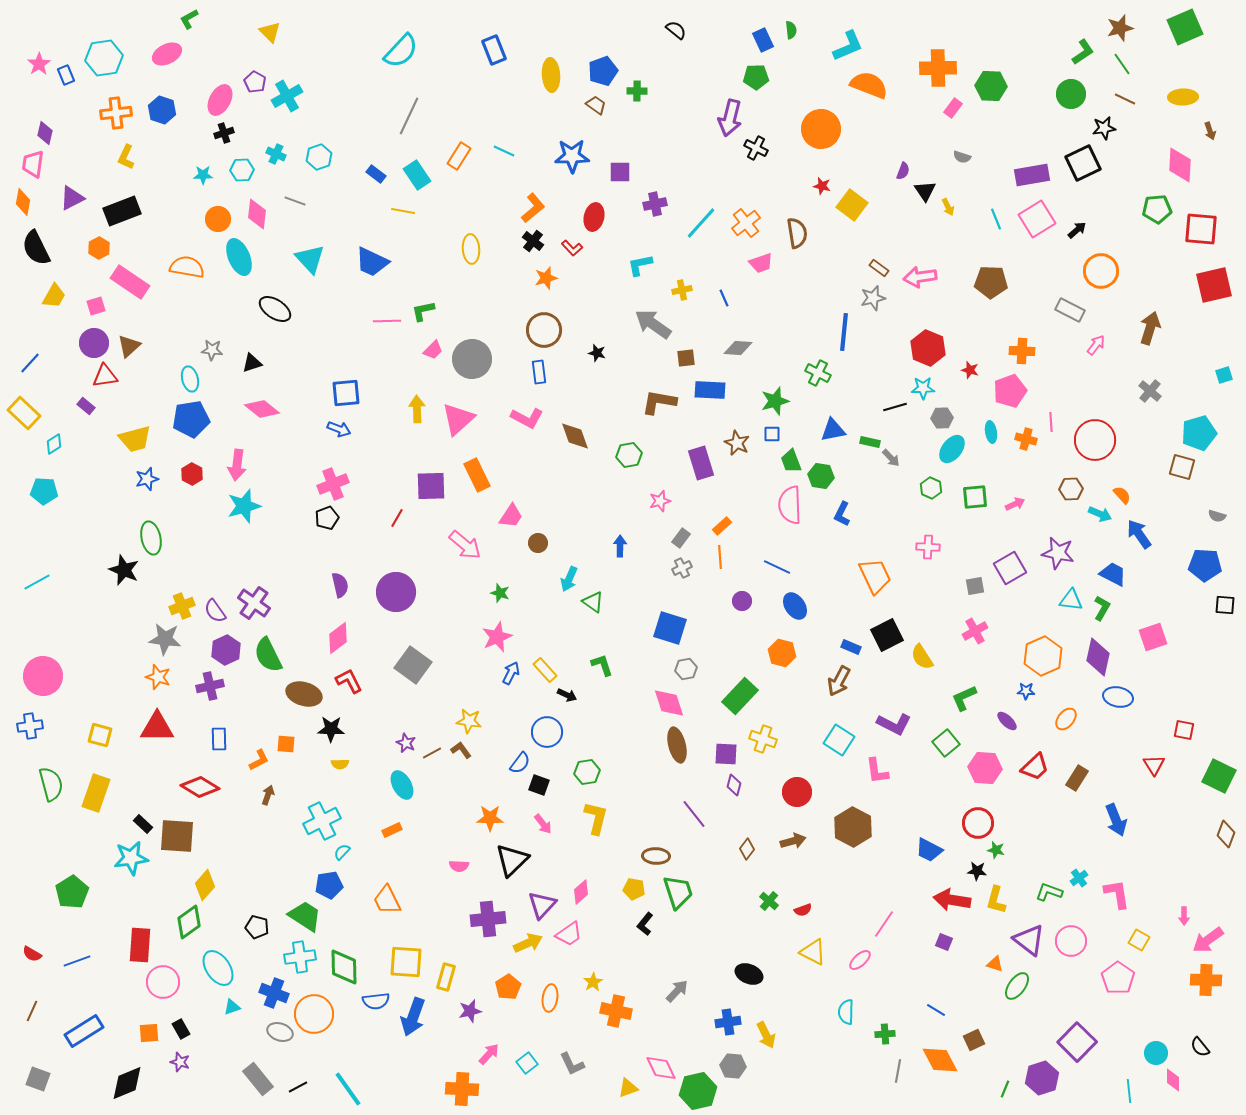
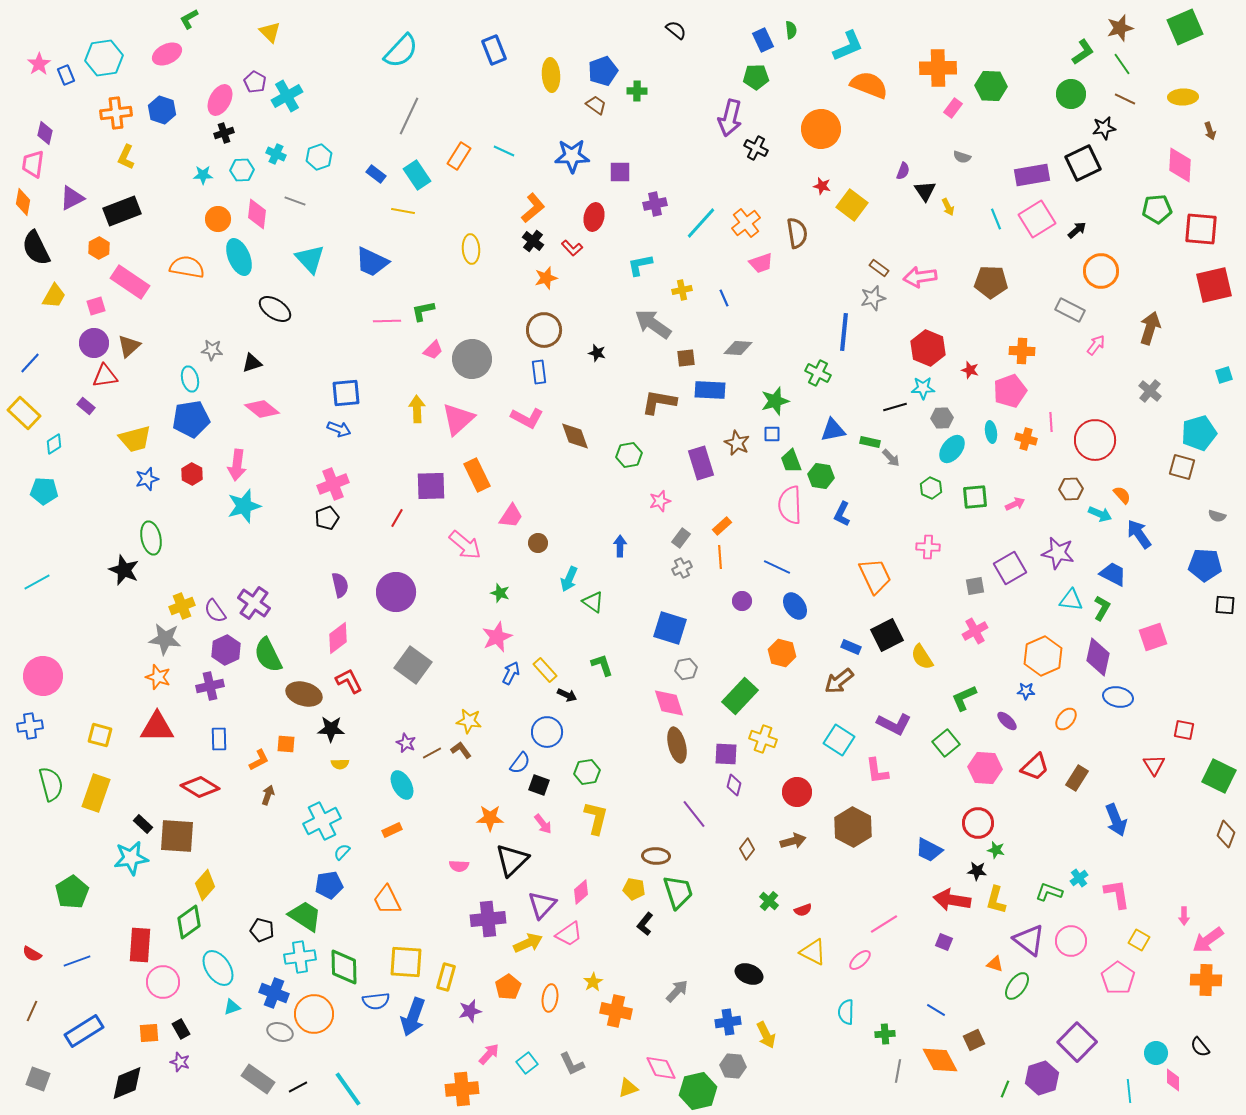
brown arrow at (839, 681): rotated 24 degrees clockwise
pink line at (884, 924): rotated 24 degrees clockwise
black pentagon at (257, 927): moved 5 px right, 3 px down
gray rectangle at (258, 1079): rotated 16 degrees counterclockwise
orange cross at (462, 1089): rotated 8 degrees counterclockwise
